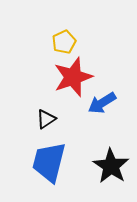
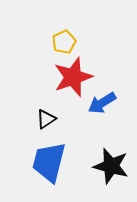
black star: rotated 18 degrees counterclockwise
